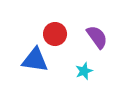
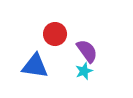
purple semicircle: moved 10 px left, 14 px down
blue triangle: moved 6 px down
